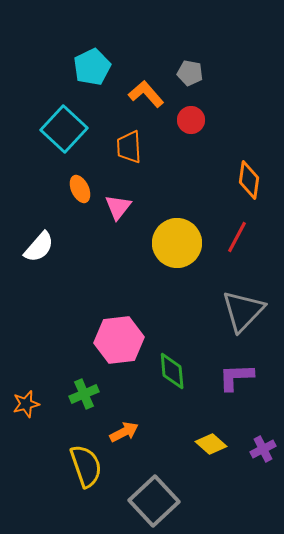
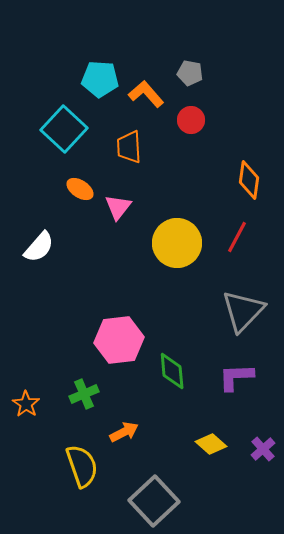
cyan pentagon: moved 8 px right, 12 px down; rotated 30 degrees clockwise
orange ellipse: rotated 32 degrees counterclockwise
orange star: rotated 24 degrees counterclockwise
purple cross: rotated 15 degrees counterclockwise
yellow semicircle: moved 4 px left
